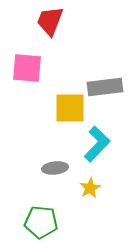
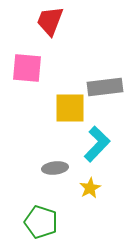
green pentagon: rotated 12 degrees clockwise
